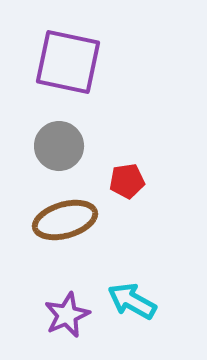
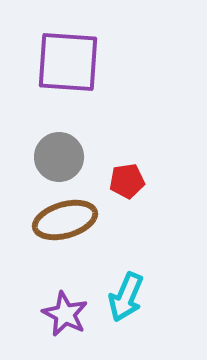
purple square: rotated 8 degrees counterclockwise
gray circle: moved 11 px down
cyan arrow: moved 6 px left, 4 px up; rotated 96 degrees counterclockwise
purple star: moved 2 px left, 1 px up; rotated 21 degrees counterclockwise
